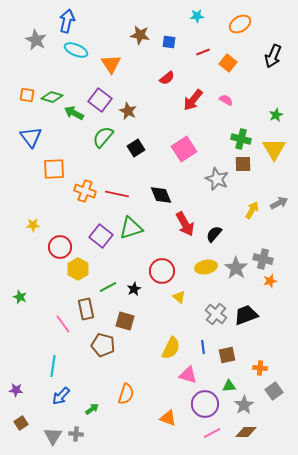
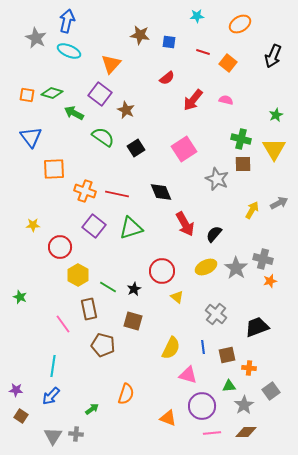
gray star at (36, 40): moved 2 px up
cyan ellipse at (76, 50): moved 7 px left, 1 px down
red line at (203, 52): rotated 40 degrees clockwise
orange triangle at (111, 64): rotated 15 degrees clockwise
green diamond at (52, 97): moved 4 px up
purple square at (100, 100): moved 6 px up
pink semicircle at (226, 100): rotated 16 degrees counterclockwise
brown star at (128, 111): moved 2 px left, 1 px up
green semicircle at (103, 137): rotated 85 degrees clockwise
black diamond at (161, 195): moved 3 px up
purple square at (101, 236): moved 7 px left, 10 px up
yellow ellipse at (206, 267): rotated 15 degrees counterclockwise
yellow hexagon at (78, 269): moved 6 px down
green line at (108, 287): rotated 60 degrees clockwise
yellow triangle at (179, 297): moved 2 px left
brown rectangle at (86, 309): moved 3 px right
black trapezoid at (246, 315): moved 11 px right, 12 px down
brown square at (125, 321): moved 8 px right
orange cross at (260, 368): moved 11 px left
gray square at (274, 391): moved 3 px left
blue arrow at (61, 396): moved 10 px left
purple circle at (205, 404): moved 3 px left, 2 px down
brown square at (21, 423): moved 7 px up; rotated 24 degrees counterclockwise
pink line at (212, 433): rotated 24 degrees clockwise
